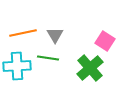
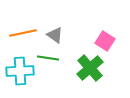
gray triangle: rotated 24 degrees counterclockwise
cyan cross: moved 3 px right, 5 px down
